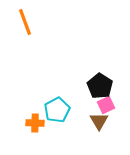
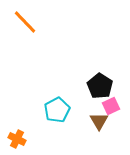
orange line: rotated 24 degrees counterclockwise
pink square: moved 5 px right, 1 px down
orange cross: moved 18 px left, 16 px down; rotated 24 degrees clockwise
